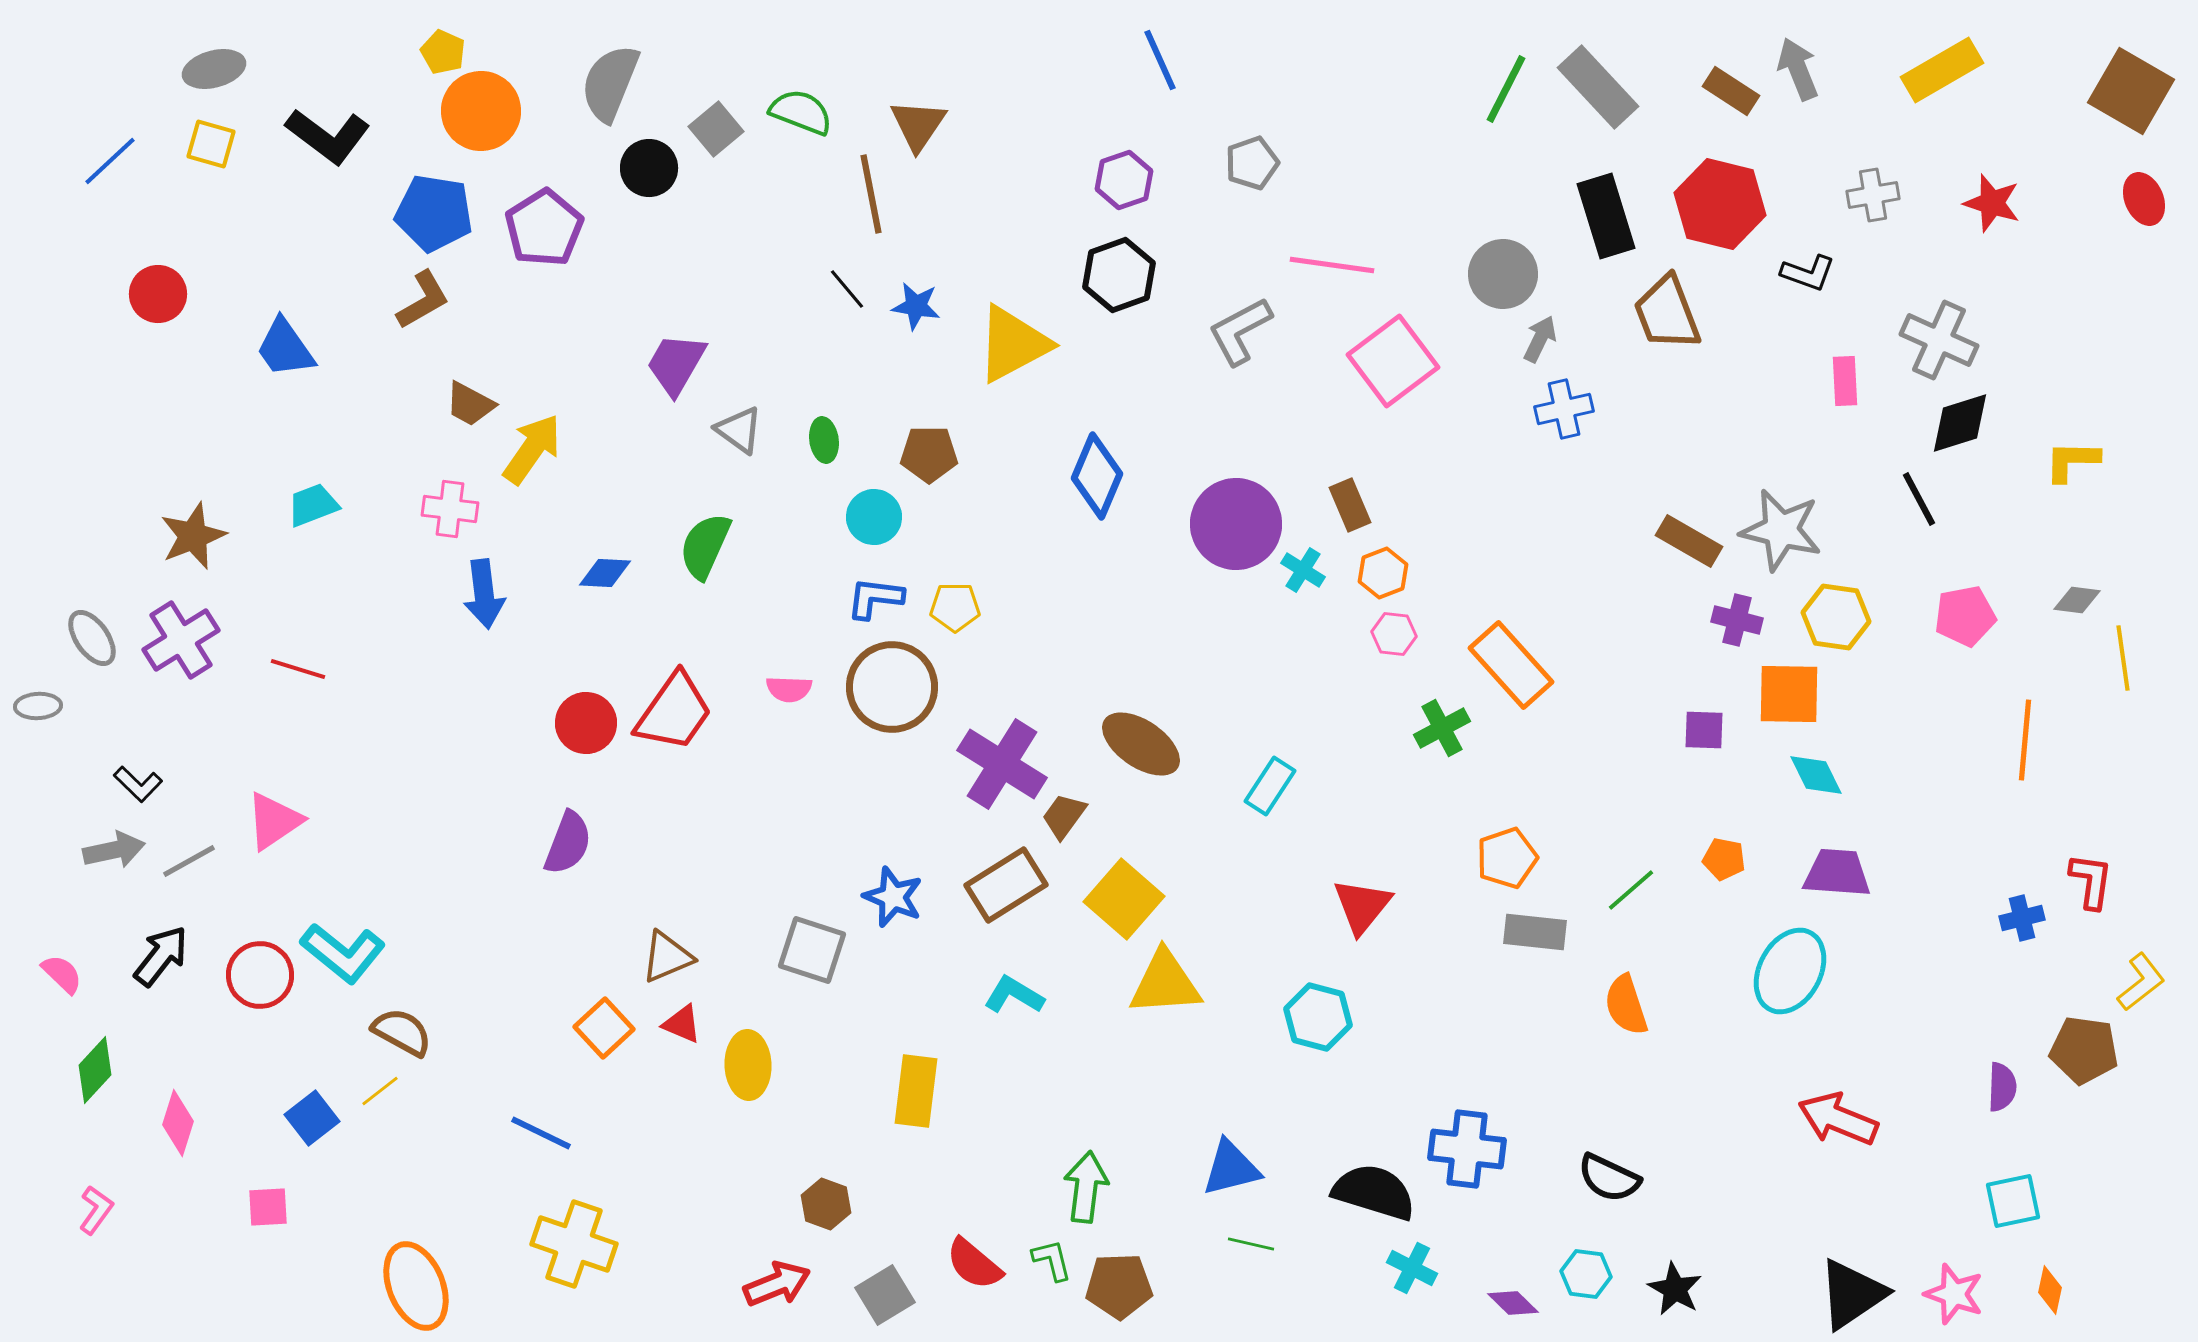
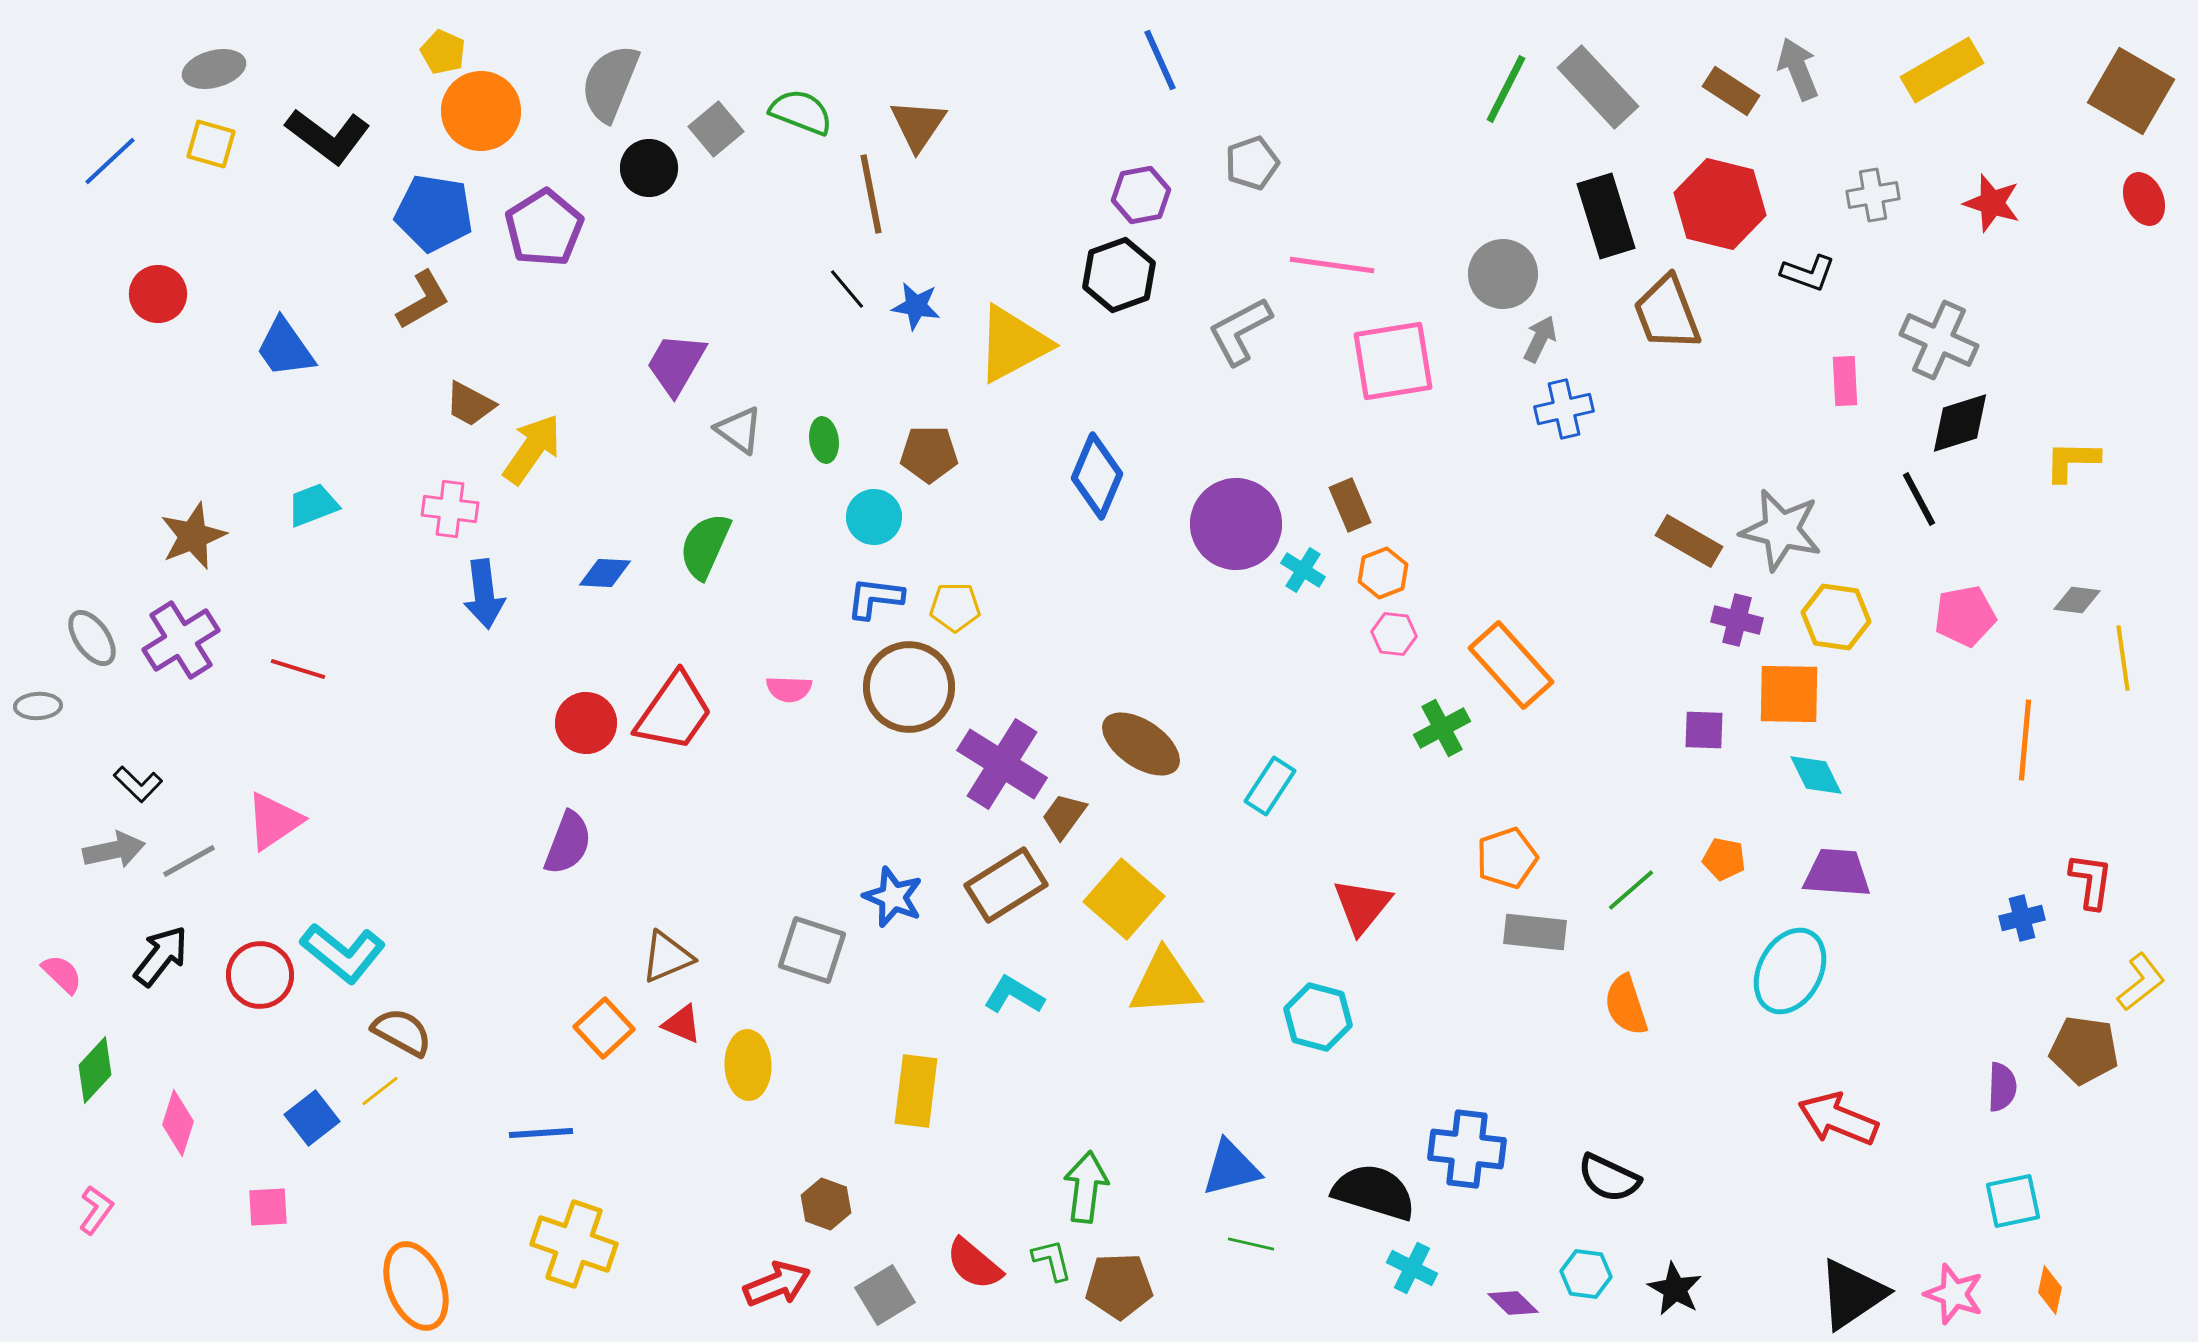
purple hexagon at (1124, 180): moved 17 px right, 15 px down; rotated 8 degrees clockwise
pink square at (1393, 361): rotated 28 degrees clockwise
brown circle at (892, 687): moved 17 px right
blue line at (541, 1133): rotated 30 degrees counterclockwise
